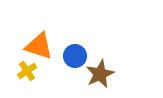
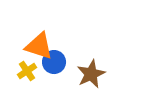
blue circle: moved 21 px left, 6 px down
brown star: moved 9 px left
